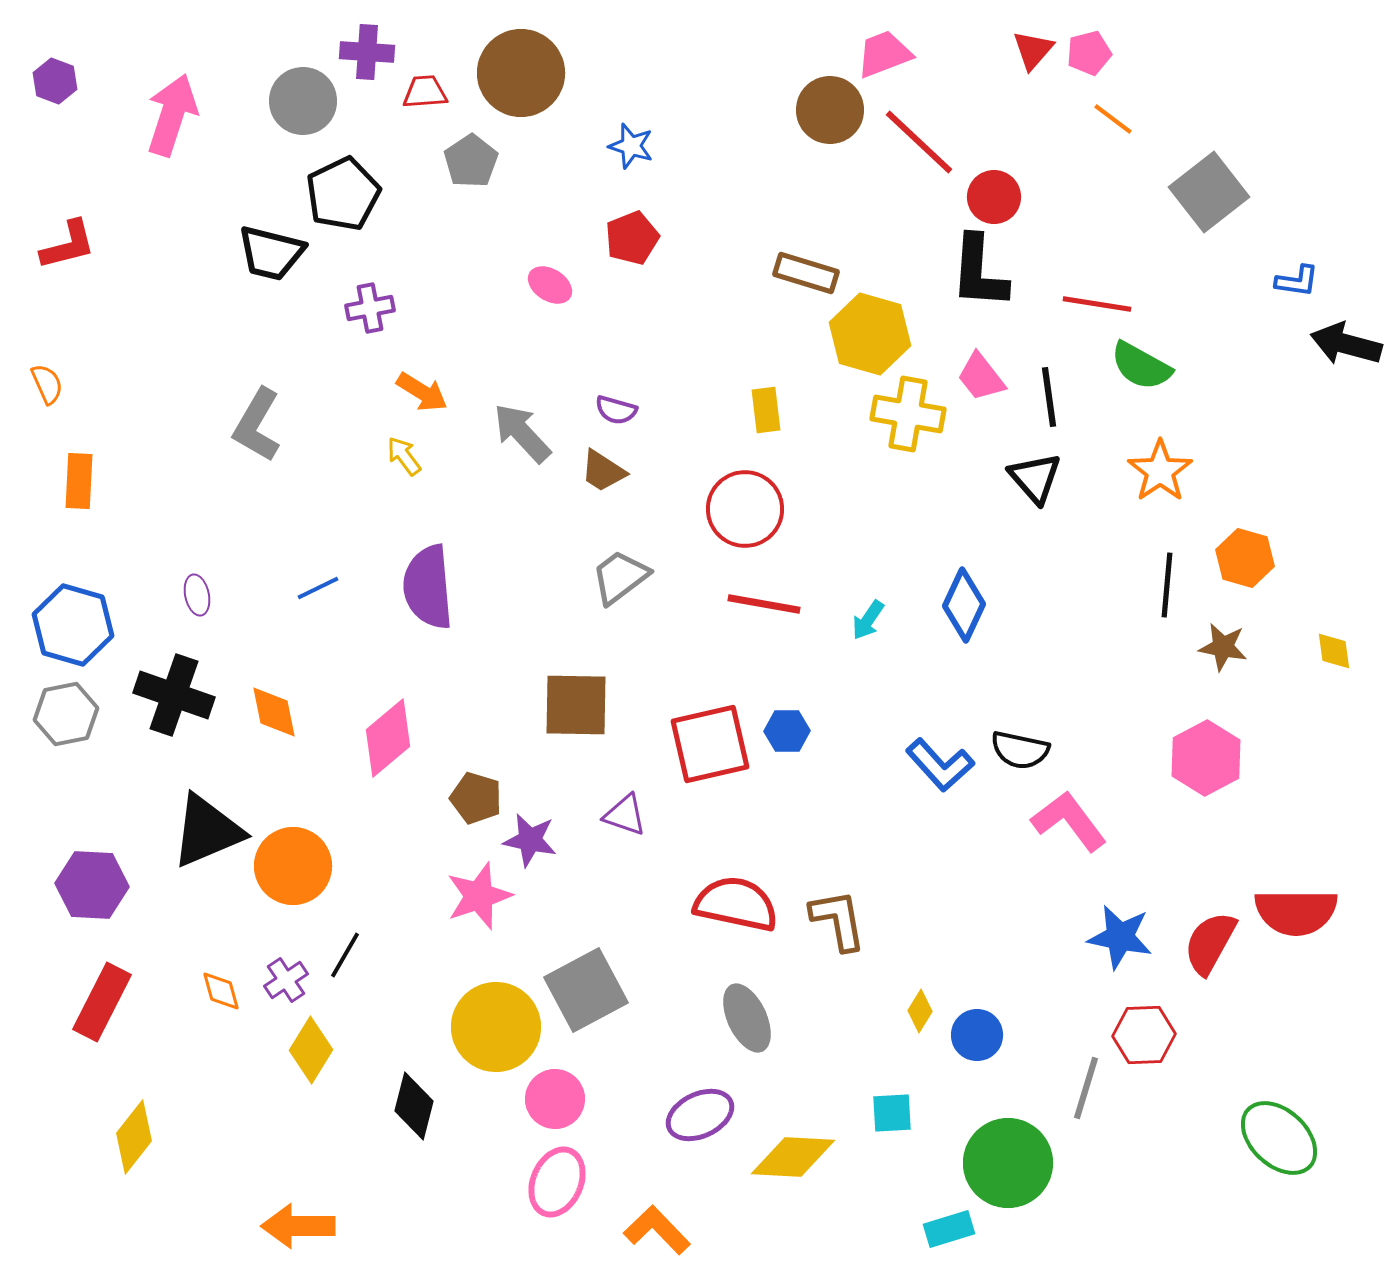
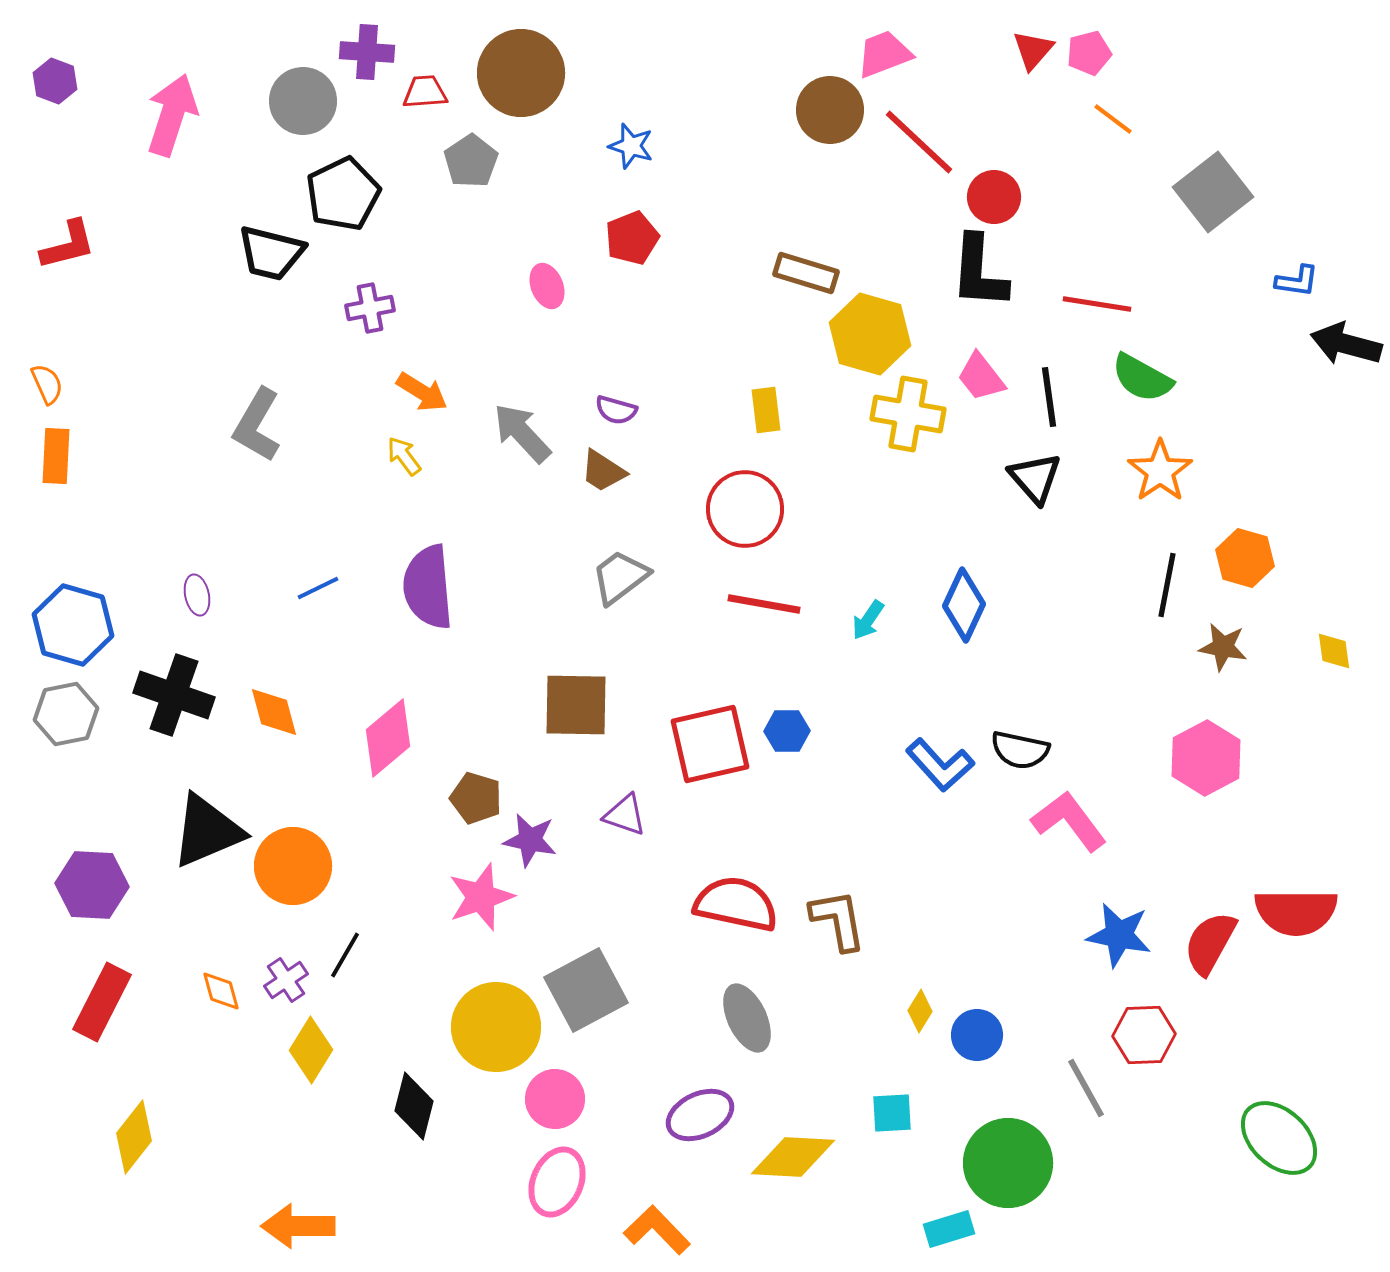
gray square at (1209, 192): moved 4 px right
pink ellipse at (550, 285): moved 3 px left, 1 px down; rotated 36 degrees clockwise
green semicircle at (1141, 366): moved 1 px right, 12 px down
orange rectangle at (79, 481): moved 23 px left, 25 px up
black line at (1167, 585): rotated 6 degrees clockwise
orange diamond at (274, 712): rotated 4 degrees counterclockwise
pink star at (479, 896): moved 2 px right, 1 px down
blue star at (1120, 937): moved 1 px left, 2 px up
gray line at (1086, 1088): rotated 46 degrees counterclockwise
